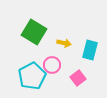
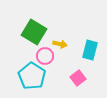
yellow arrow: moved 4 px left, 1 px down
pink circle: moved 7 px left, 9 px up
cyan pentagon: rotated 12 degrees counterclockwise
